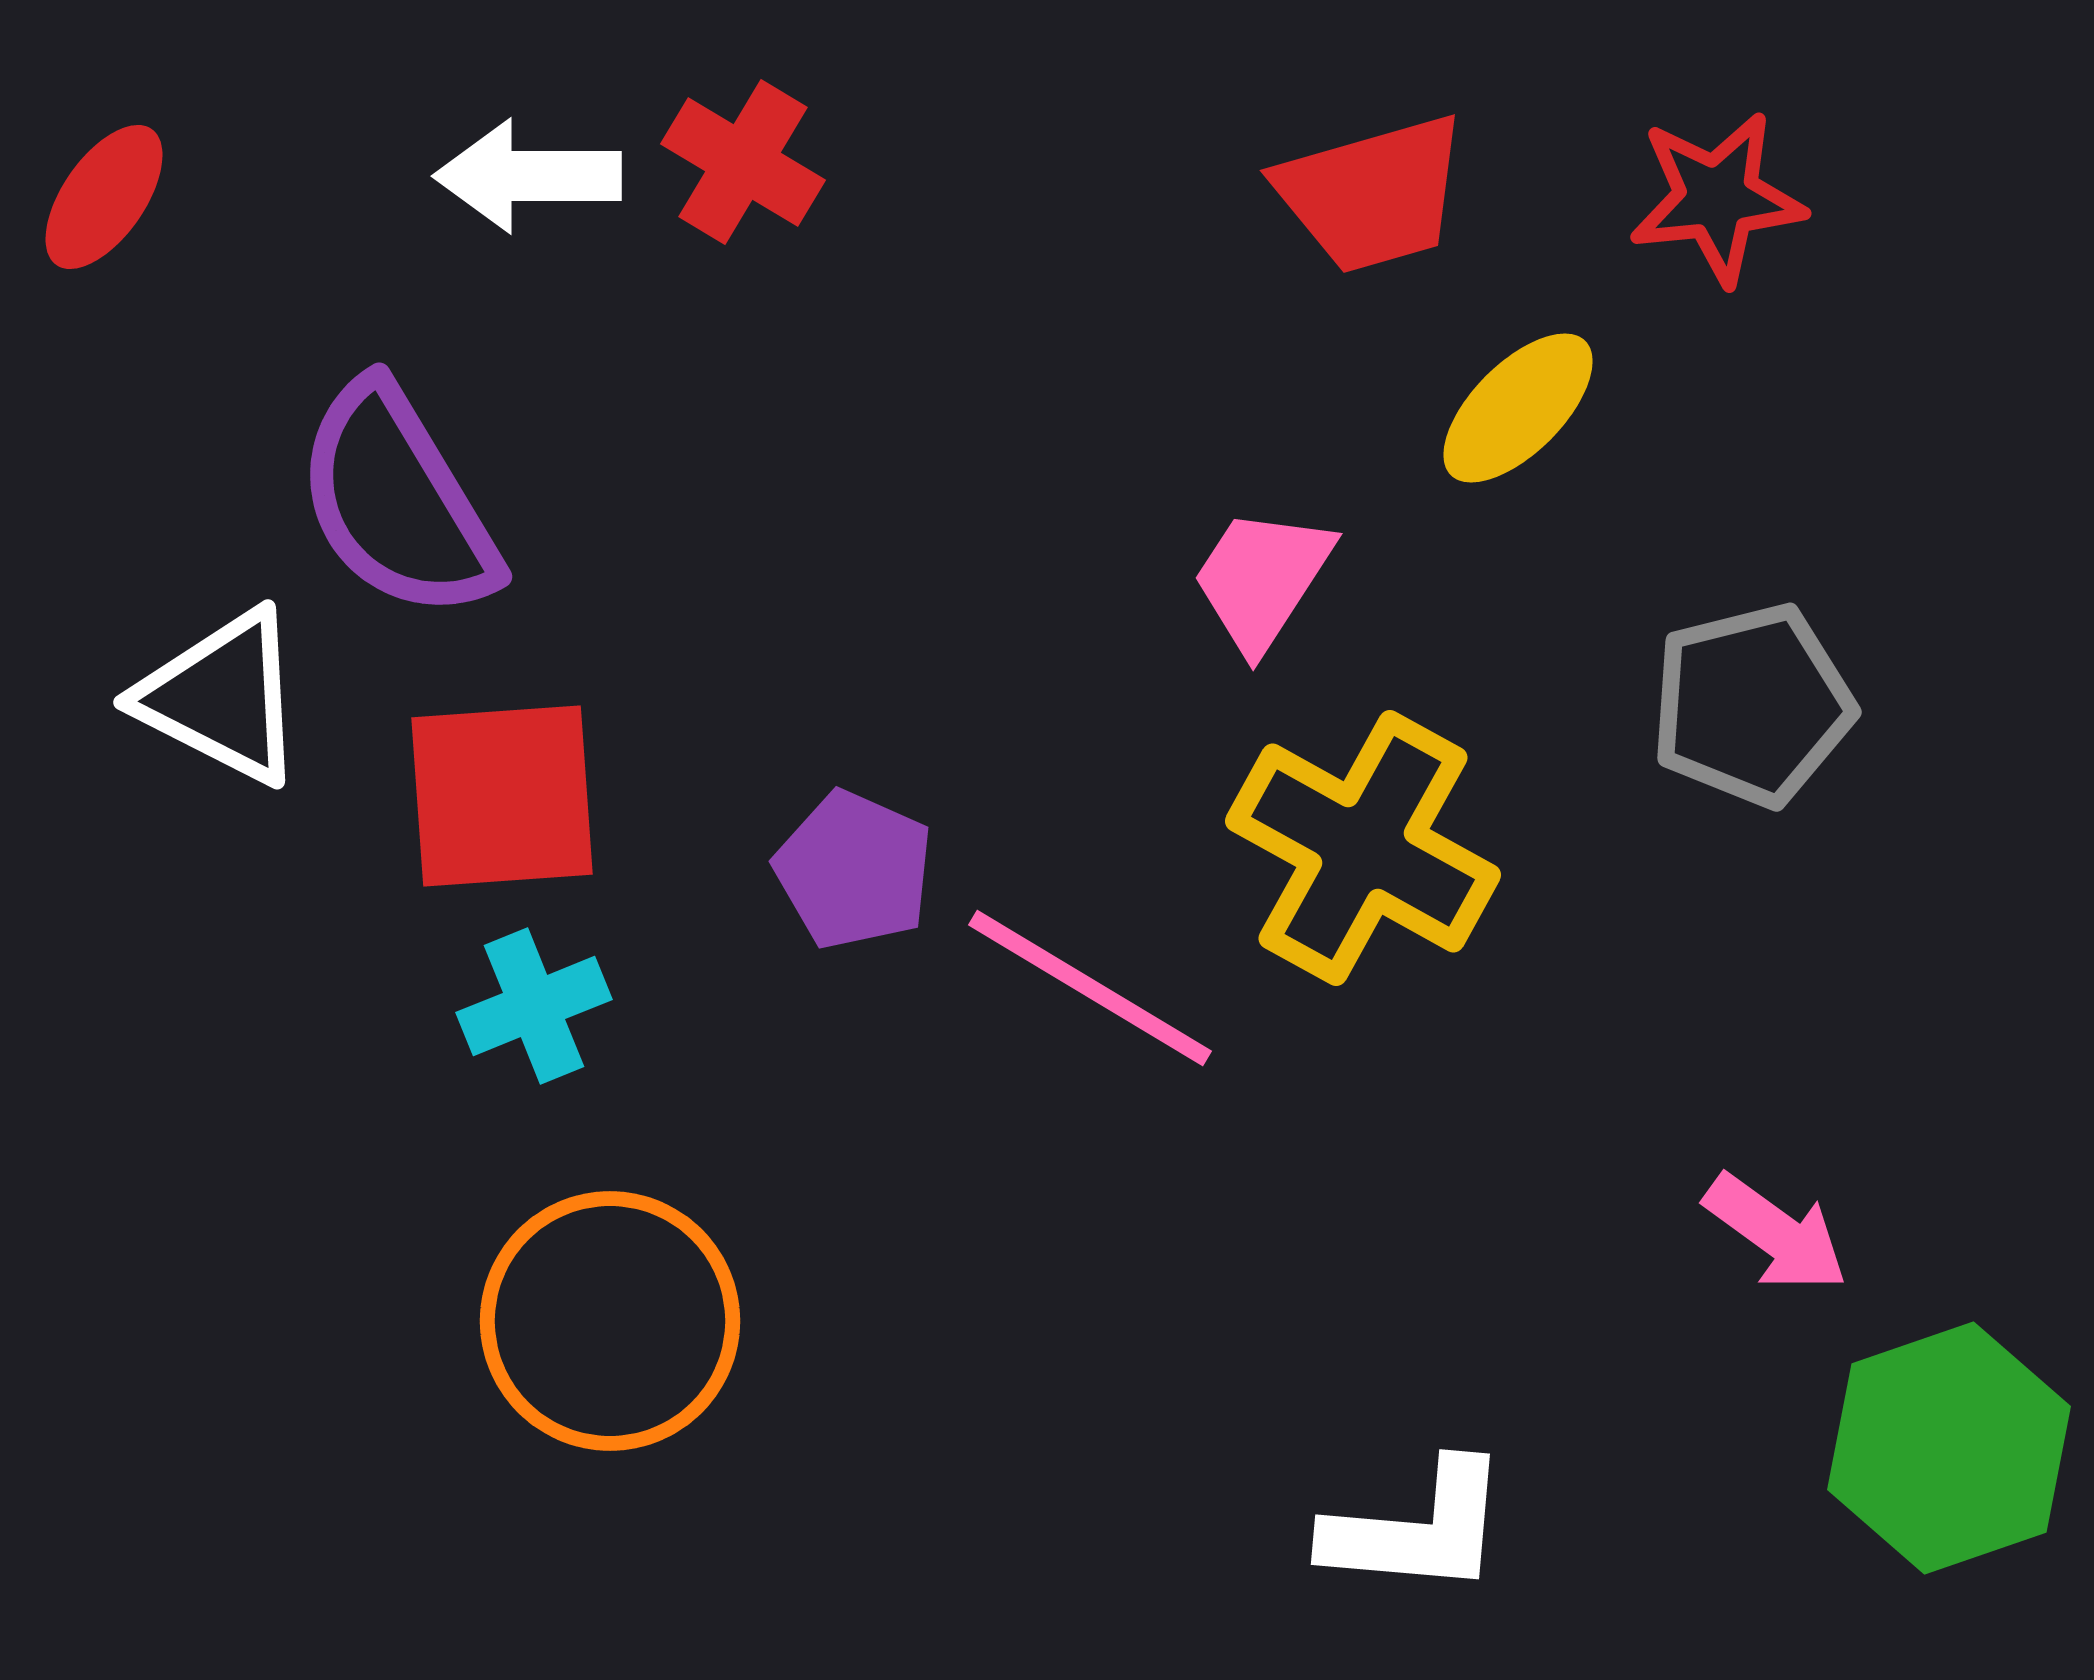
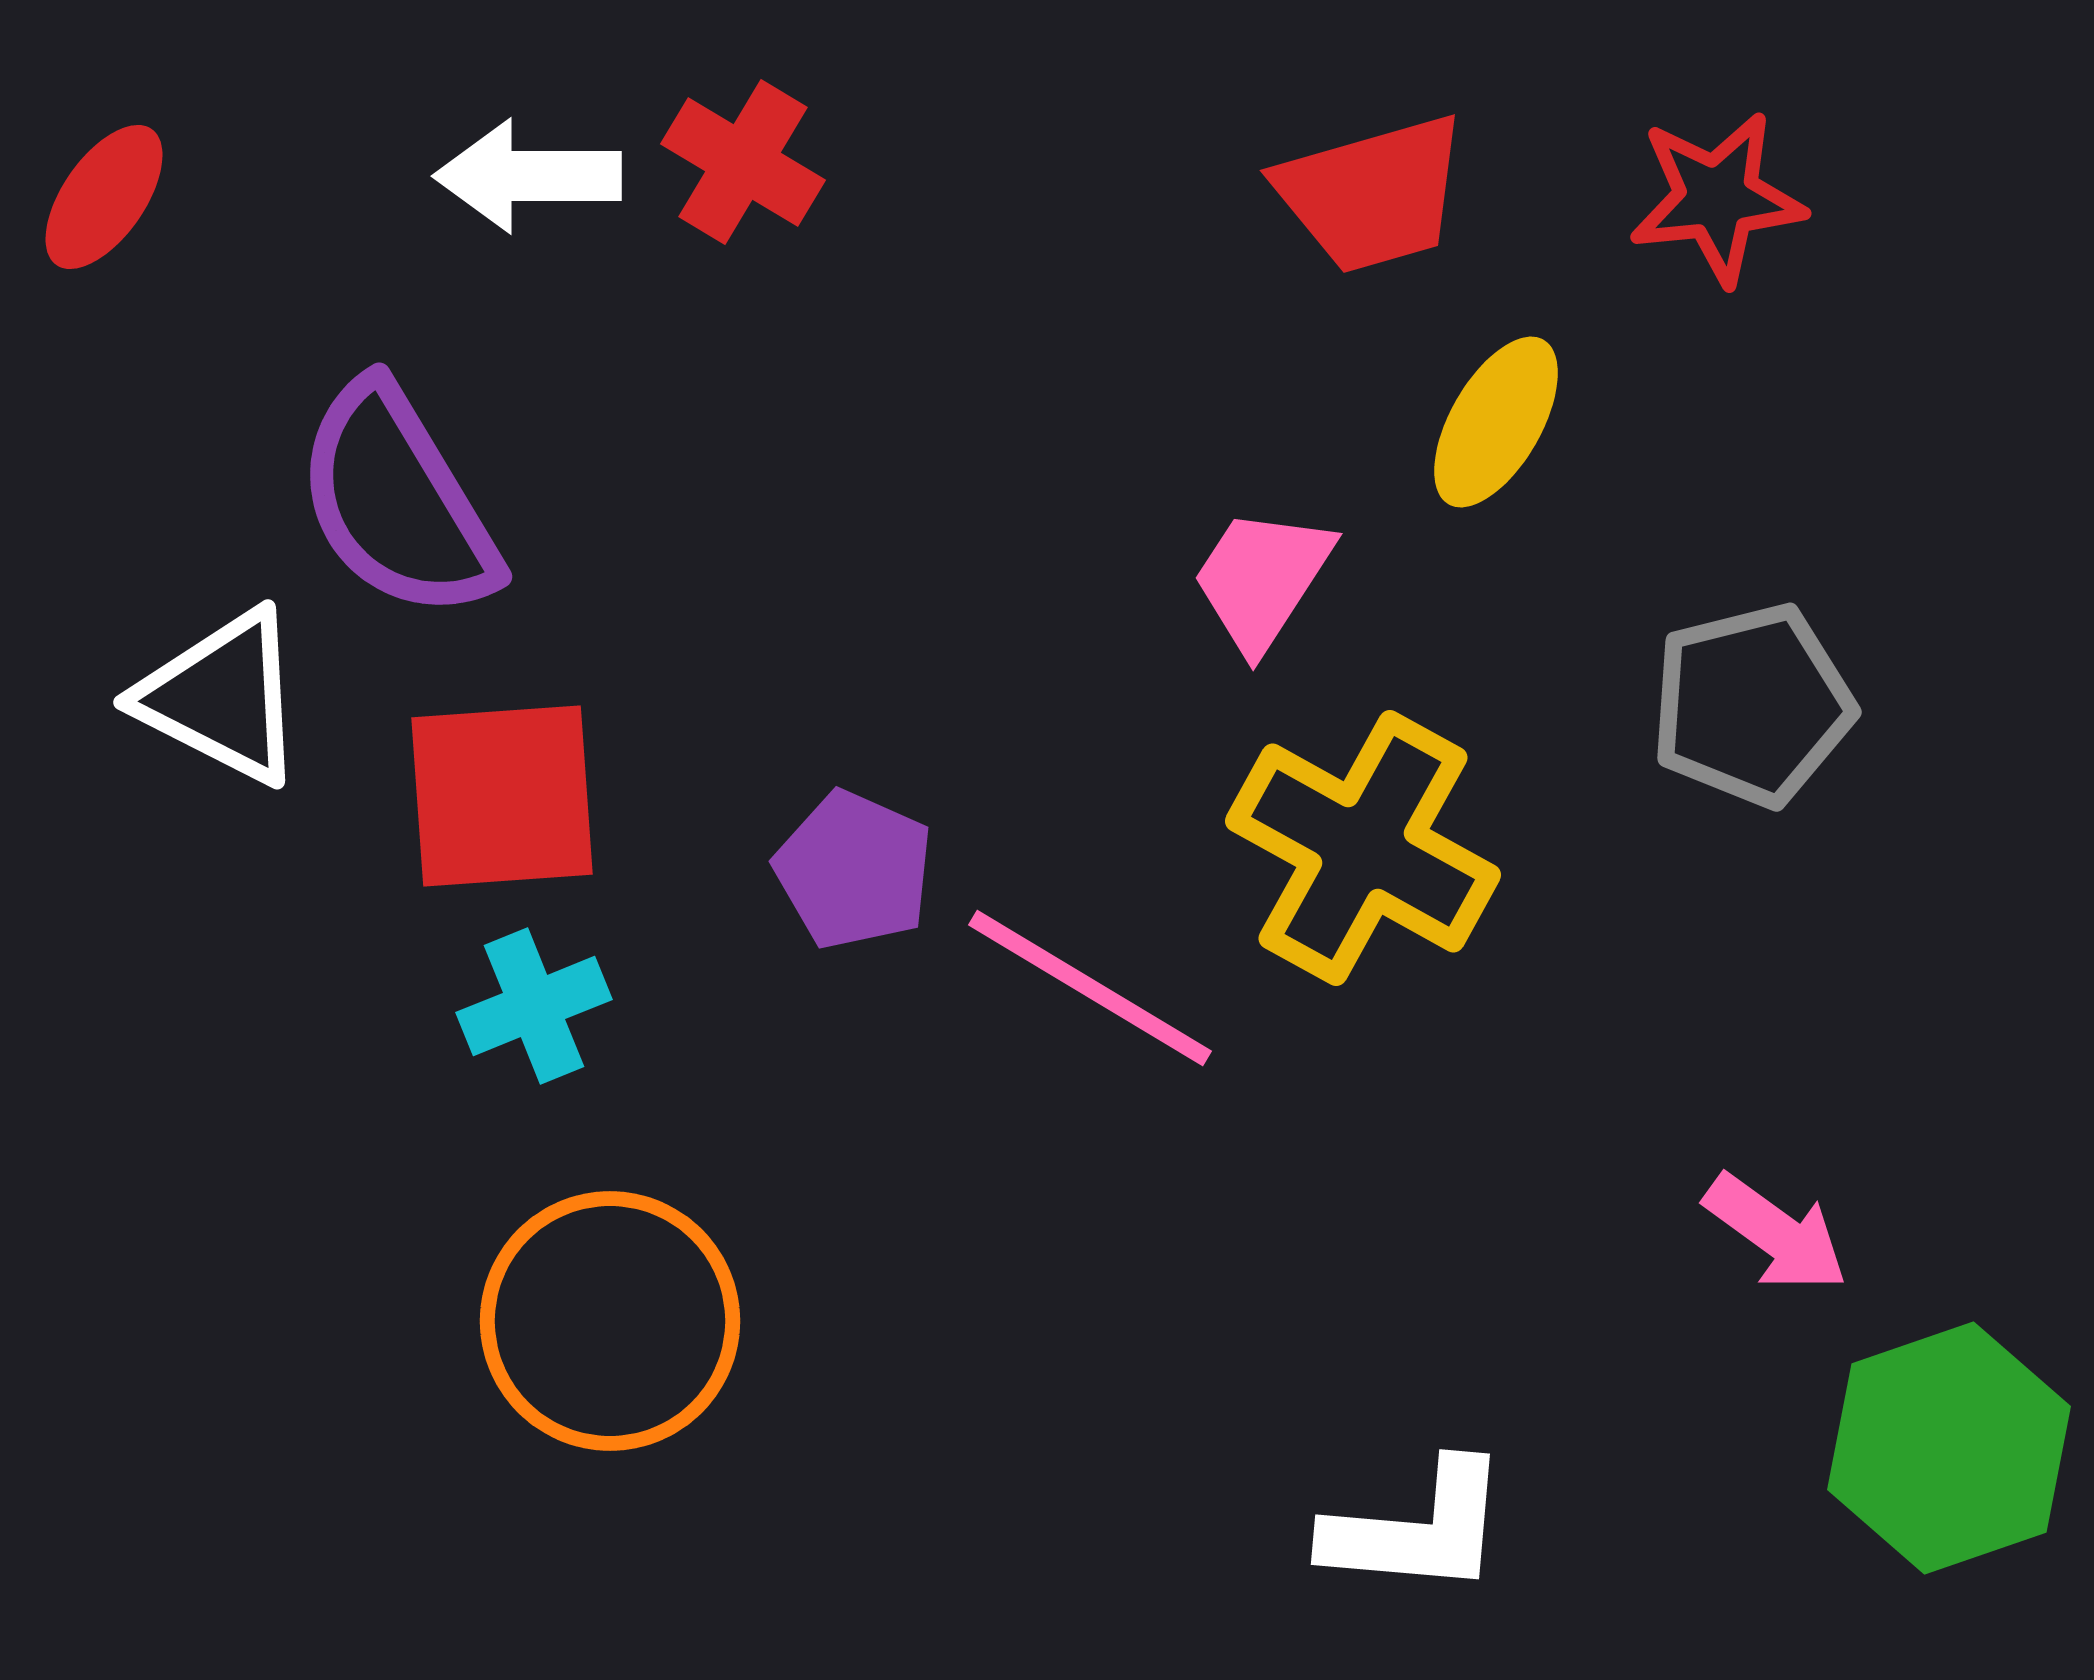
yellow ellipse: moved 22 px left, 14 px down; rotated 15 degrees counterclockwise
